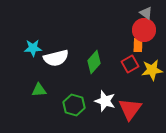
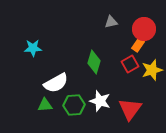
gray triangle: moved 35 px left, 9 px down; rotated 48 degrees counterclockwise
red circle: moved 1 px up
orange rectangle: rotated 32 degrees clockwise
white semicircle: moved 25 px down; rotated 15 degrees counterclockwise
green diamond: rotated 25 degrees counterclockwise
yellow star: rotated 10 degrees counterclockwise
green triangle: moved 6 px right, 15 px down
white star: moved 5 px left
green hexagon: rotated 20 degrees counterclockwise
